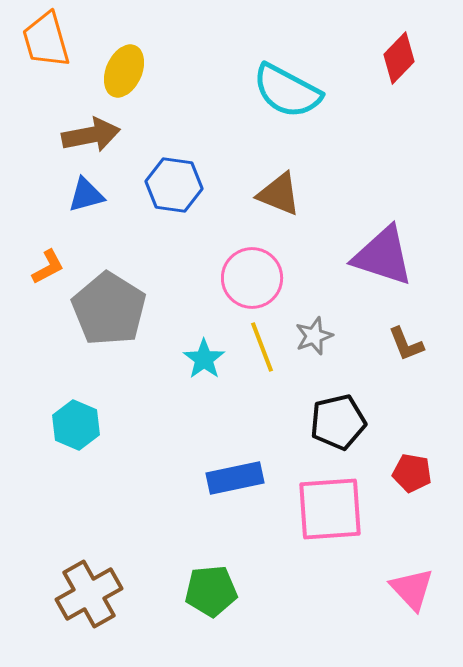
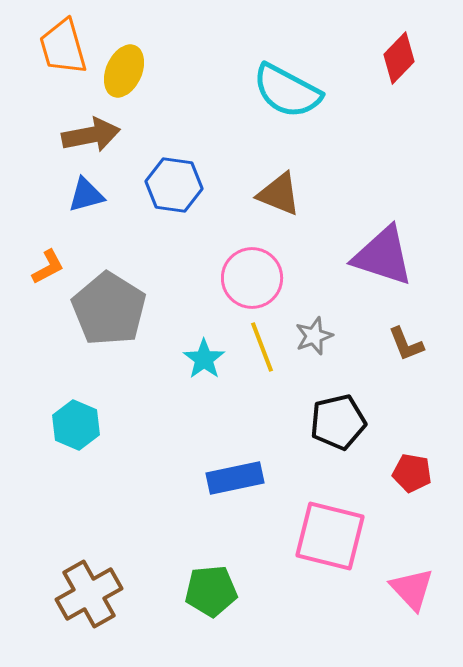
orange trapezoid: moved 17 px right, 7 px down
pink square: moved 27 px down; rotated 18 degrees clockwise
